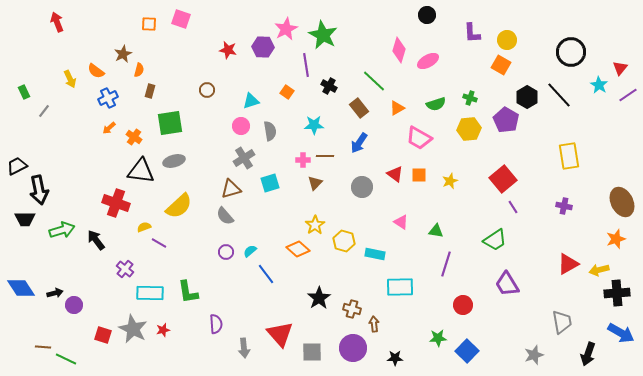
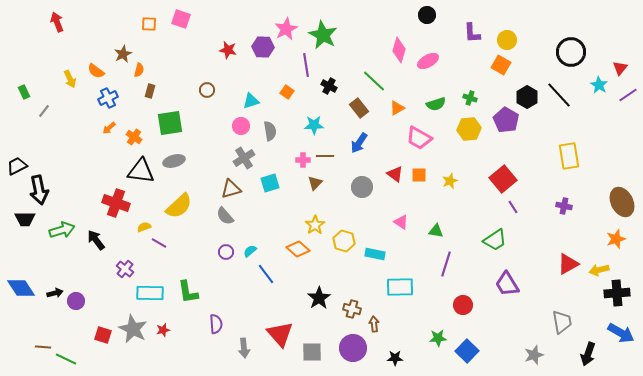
purple circle at (74, 305): moved 2 px right, 4 px up
